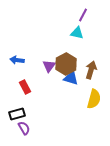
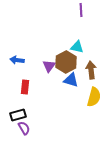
purple line: moved 2 px left, 5 px up; rotated 32 degrees counterclockwise
cyan triangle: moved 14 px down
brown hexagon: moved 2 px up
brown arrow: rotated 24 degrees counterclockwise
blue triangle: moved 2 px down
red rectangle: rotated 32 degrees clockwise
yellow semicircle: moved 2 px up
black rectangle: moved 1 px right, 1 px down
